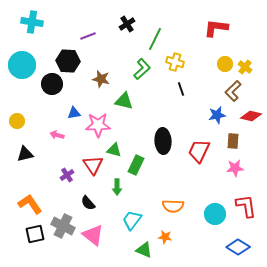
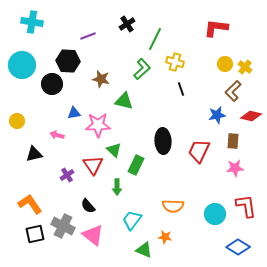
green triangle at (114, 150): rotated 28 degrees clockwise
black triangle at (25, 154): moved 9 px right
black semicircle at (88, 203): moved 3 px down
